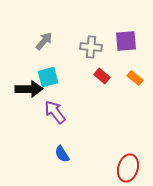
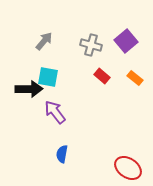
purple square: rotated 35 degrees counterclockwise
gray cross: moved 2 px up; rotated 10 degrees clockwise
cyan square: rotated 25 degrees clockwise
blue semicircle: rotated 42 degrees clockwise
red ellipse: rotated 72 degrees counterclockwise
